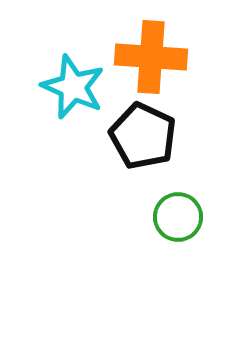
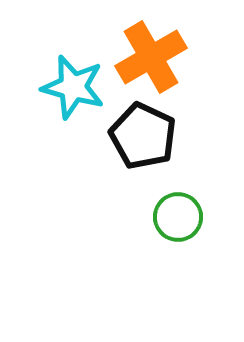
orange cross: rotated 34 degrees counterclockwise
cyan star: rotated 8 degrees counterclockwise
